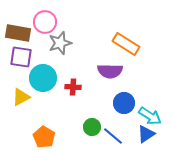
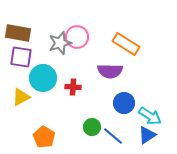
pink circle: moved 32 px right, 15 px down
blue triangle: moved 1 px right, 1 px down
